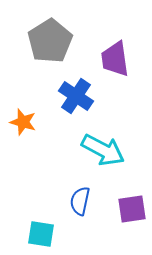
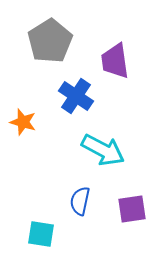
purple trapezoid: moved 2 px down
